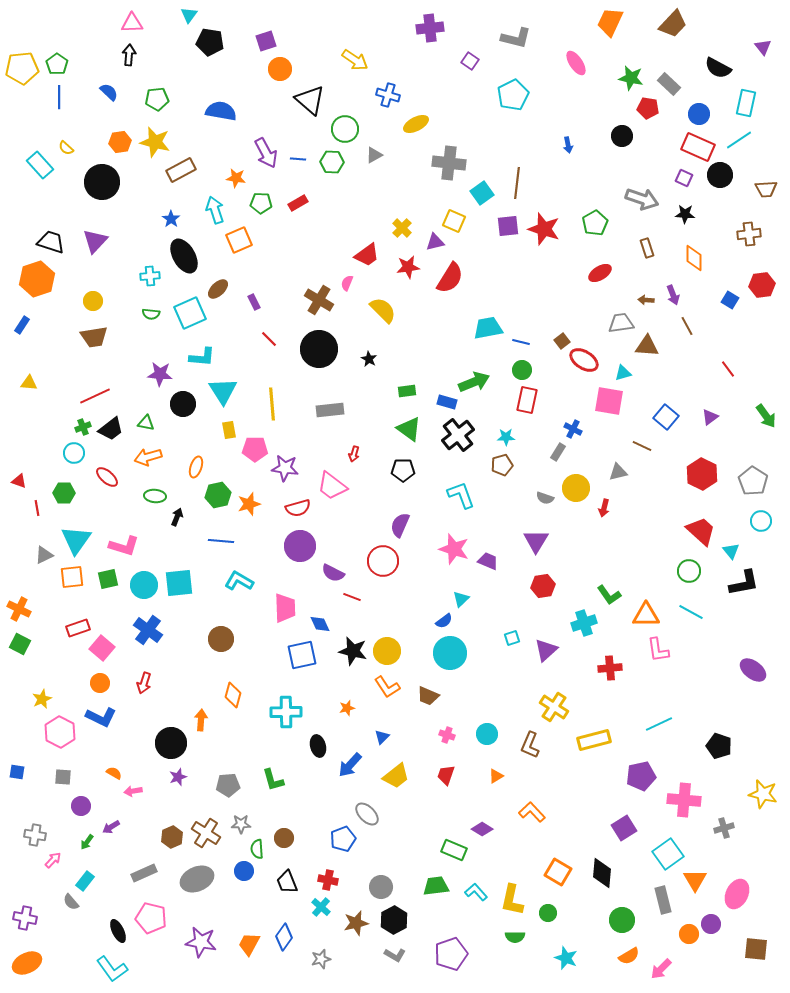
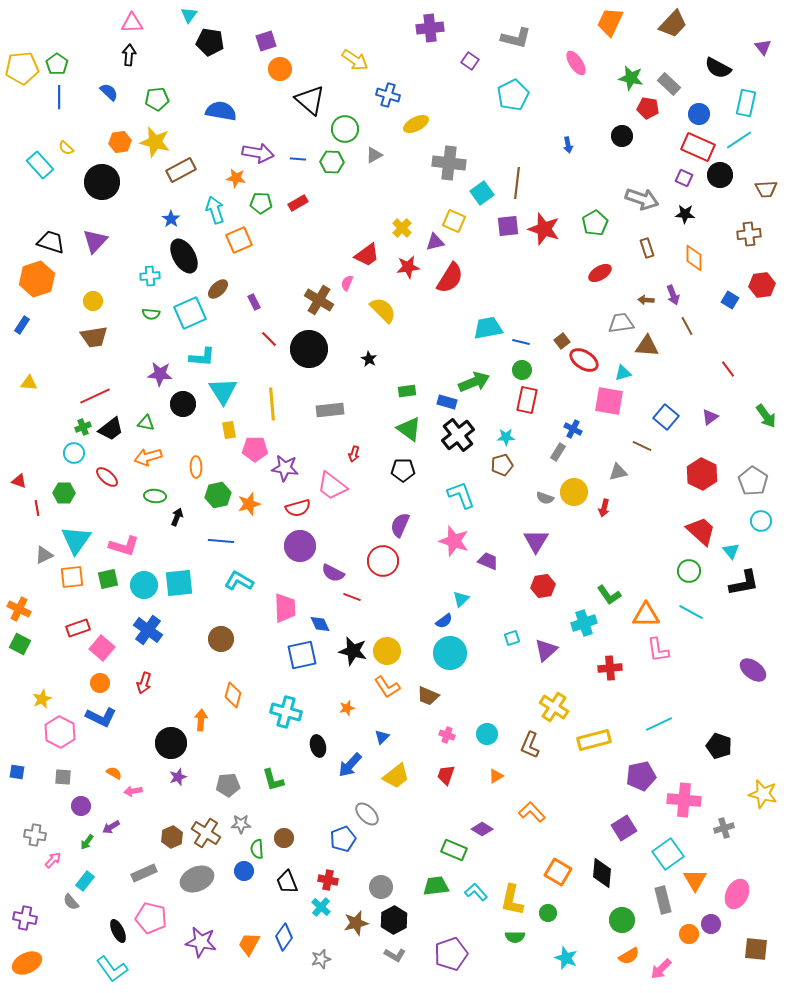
purple arrow at (266, 153): moved 8 px left; rotated 52 degrees counterclockwise
black circle at (319, 349): moved 10 px left
orange ellipse at (196, 467): rotated 20 degrees counterclockwise
yellow circle at (576, 488): moved 2 px left, 4 px down
pink star at (454, 549): moved 8 px up
cyan cross at (286, 712): rotated 16 degrees clockwise
